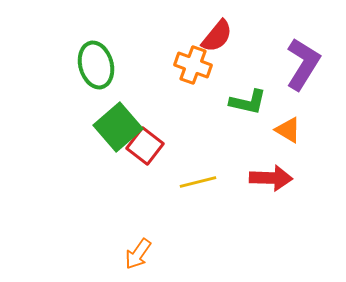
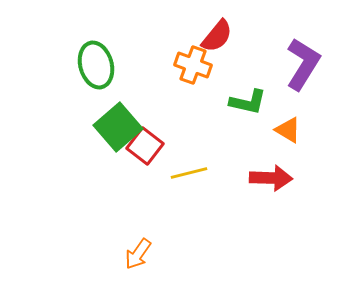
yellow line: moved 9 px left, 9 px up
